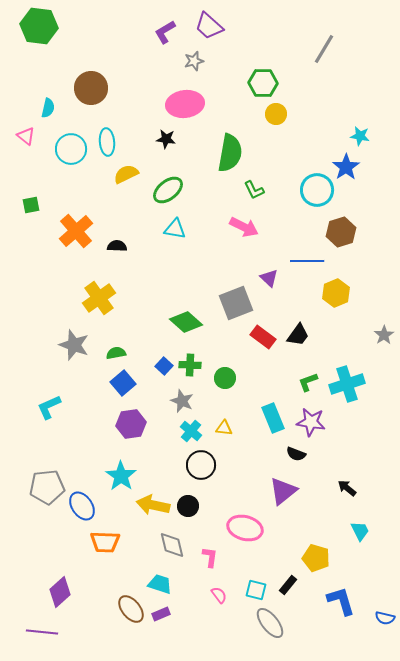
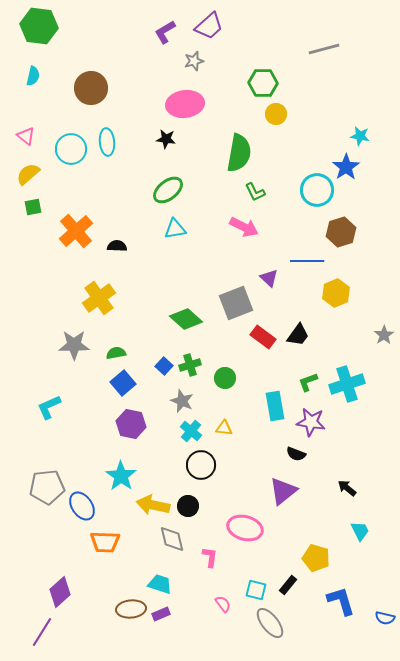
purple trapezoid at (209, 26): rotated 84 degrees counterclockwise
gray line at (324, 49): rotated 44 degrees clockwise
cyan semicircle at (48, 108): moved 15 px left, 32 px up
green semicircle at (230, 153): moved 9 px right
yellow semicircle at (126, 174): moved 98 px left; rotated 15 degrees counterclockwise
green L-shape at (254, 190): moved 1 px right, 2 px down
green square at (31, 205): moved 2 px right, 2 px down
cyan triangle at (175, 229): rotated 20 degrees counterclockwise
green diamond at (186, 322): moved 3 px up
gray star at (74, 345): rotated 20 degrees counterclockwise
green cross at (190, 365): rotated 20 degrees counterclockwise
cyan rectangle at (273, 418): moved 2 px right, 12 px up; rotated 12 degrees clockwise
purple hexagon at (131, 424): rotated 20 degrees clockwise
gray diamond at (172, 545): moved 6 px up
pink semicircle at (219, 595): moved 4 px right, 9 px down
brown ellipse at (131, 609): rotated 56 degrees counterclockwise
purple line at (42, 632): rotated 64 degrees counterclockwise
